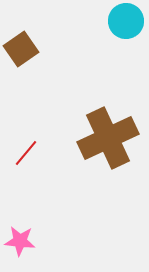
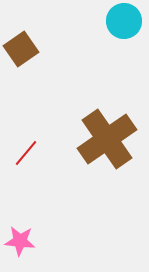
cyan circle: moved 2 px left
brown cross: moved 1 px left, 1 px down; rotated 10 degrees counterclockwise
